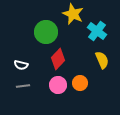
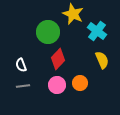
green circle: moved 2 px right
white semicircle: rotated 56 degrees clockwise
pink circle: moved 1 px left
